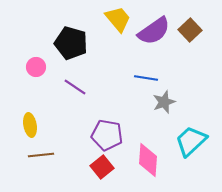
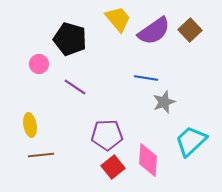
black pentagon: moved 1 px left, 4 px up
pink circle: moved 3 px right, 3 px up
purple pentagon: rotated 12 degrees counterclockwise
red square: moved 11 px right
